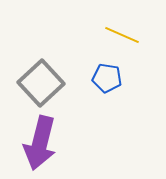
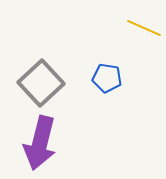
yellow line: moved 22 px right, 7 px up
